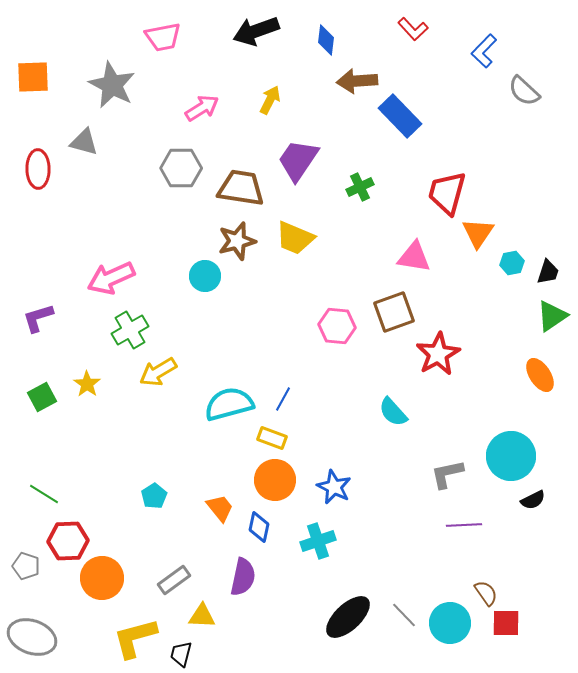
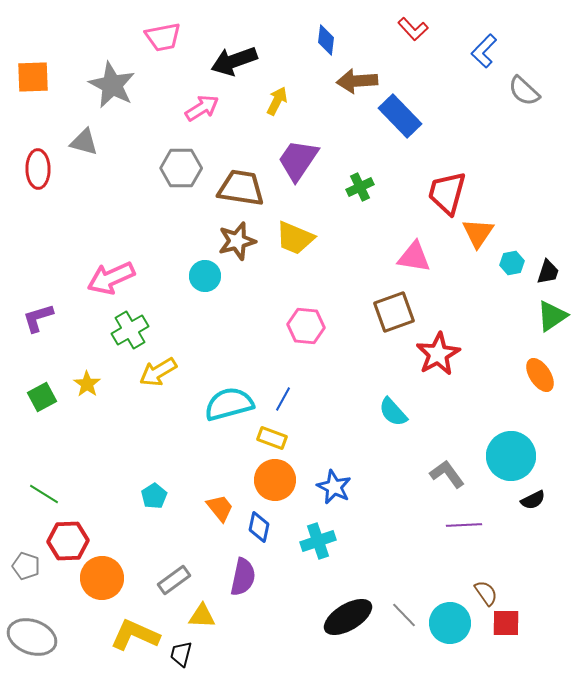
black arrow at (256, 31): moved 22 px left, 30 px down
yellow arrow at (270, 100): moved 7 px right, 1 px down
pink hexagon at (337, 326): moved 31 px left
gray L-shape at (447, 474): rotated 66 degrees clockwise
black ellipse at (348, 617): rotated 12 degrees clockwise
yellow L-shape at (135, 638): moved 3 px up; rotated 39 degrees clockwise
